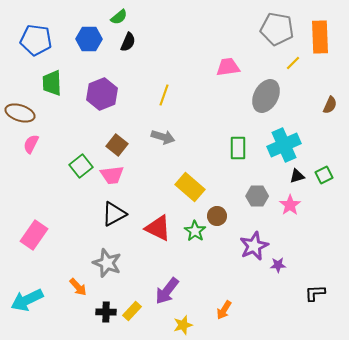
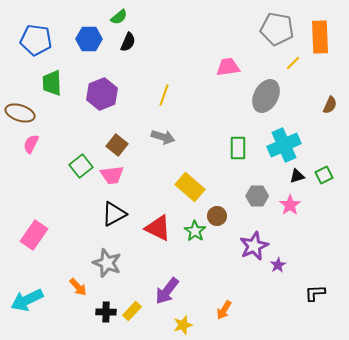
purple star at (278, 265): rotated 28 degrees counterclockwise
